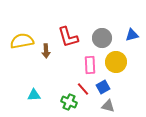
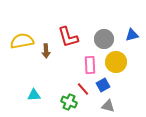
gray circle: moved 2 px right, 1 px down
blue square: moved 2 px up
